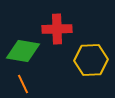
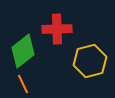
green diamond: rotated 48 degrees counterclockwise
yellow hexagon: moved 1 px left, 1 px down; rotated 12 degrees counterclockwise
